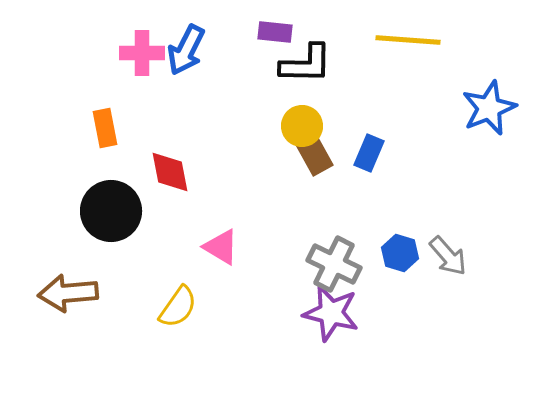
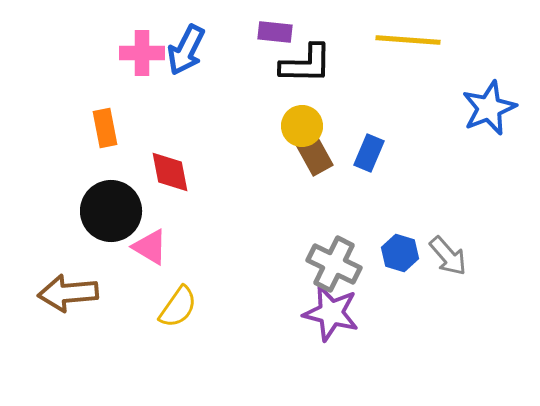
pink triangle: moved 71 px left
